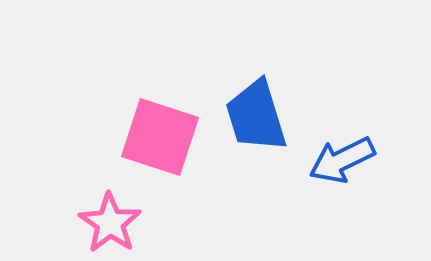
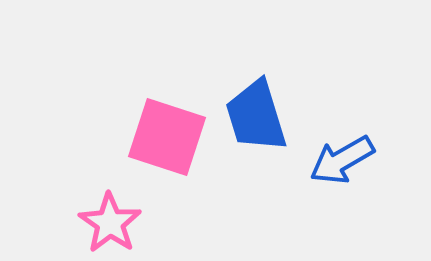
pink square: moved 7 px right
blue arrow: rotated 4 degrees counterclockwise
